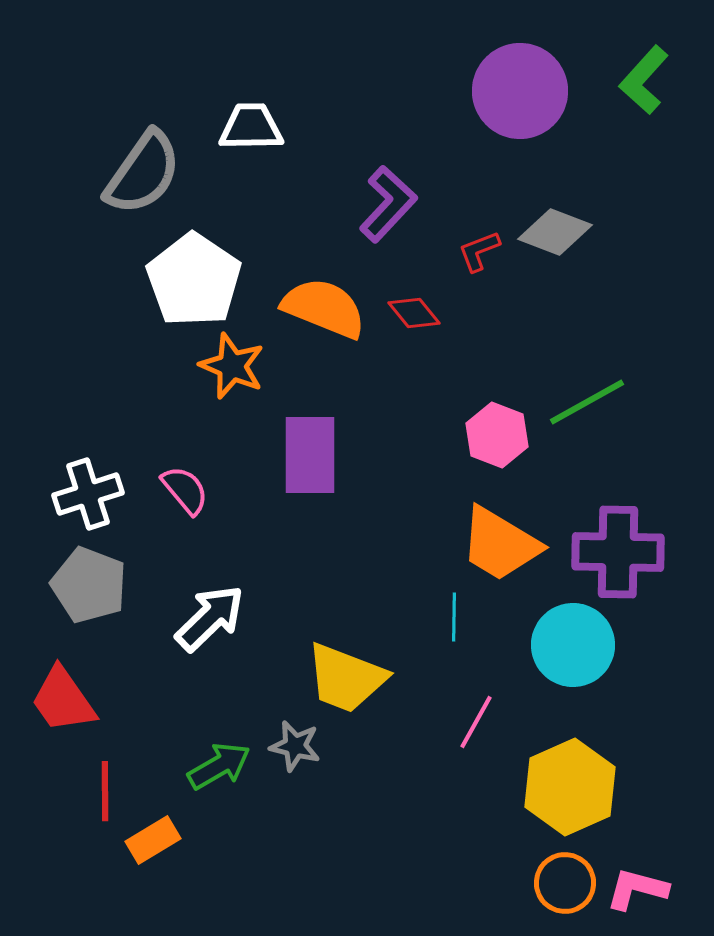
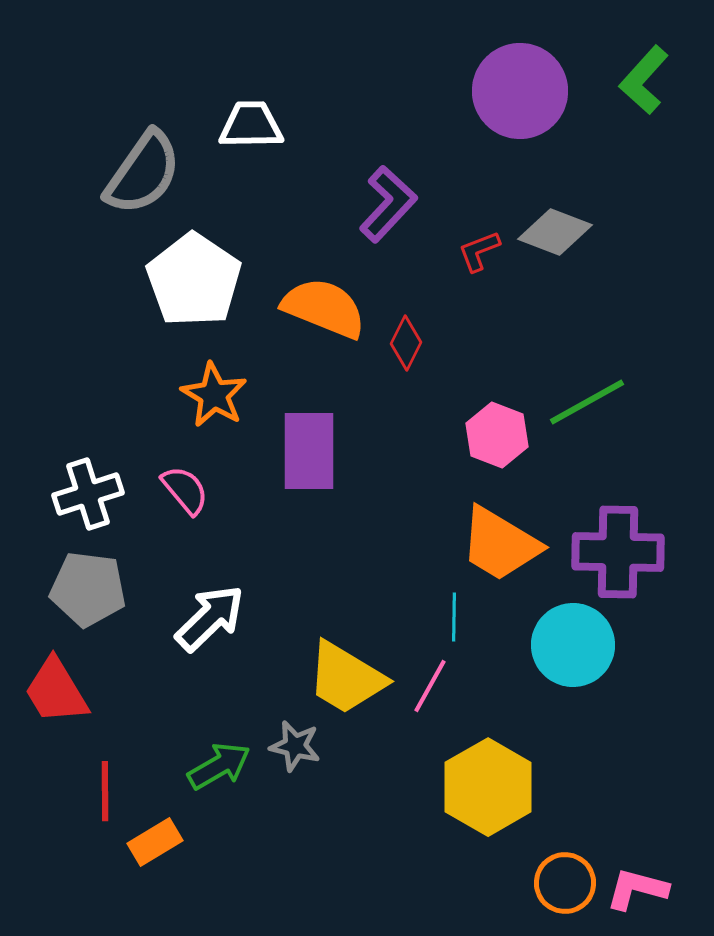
white trapezoid: moved 2 px up
red diamond: moved 8 px left, 30 px down; rotated 66 degrees clockwise
orange star: moved 18 px left, 29 px down; rotated 8 degrees clockwise
purple rectangle: moved 1 px left, 4 px up
gray pentagon: moved 1 px left, 4 px down; rotated 14 degrees counterclockwise
yellow trapezoid: rotated 10 degrees clockwise
red trapezoid: moved 7 px left, 9 px up; rotated 4 degrees clockwise
pink line: moved 46 px left, 36 px up
yellow hexagon: moved 82 px left; rotated 6 degrees counterclockwise
orange rectangle: moved 2 px right, 2 px down
